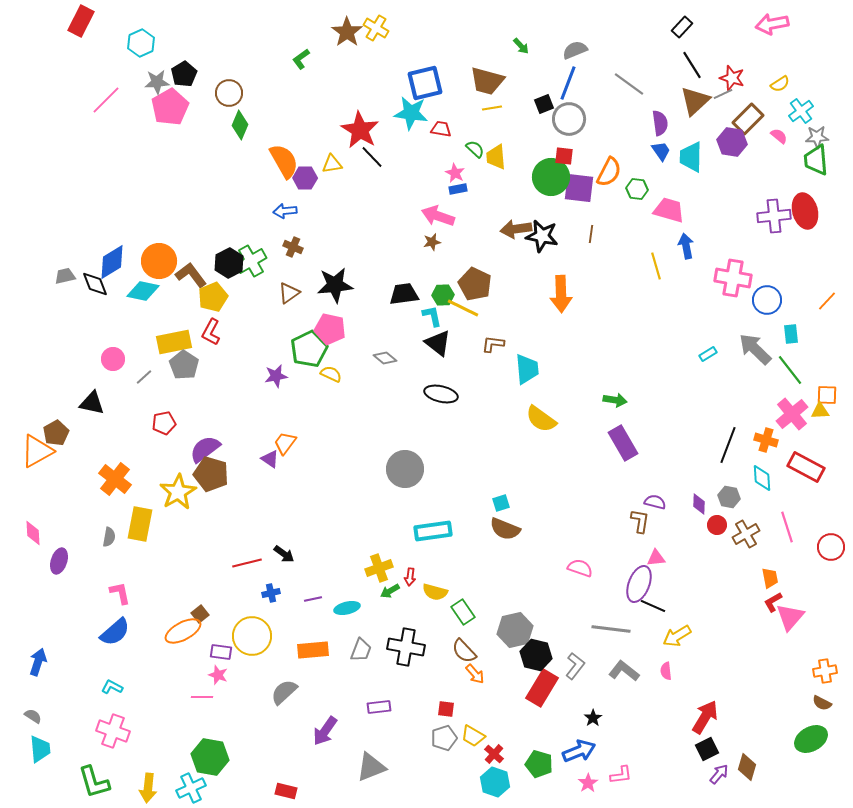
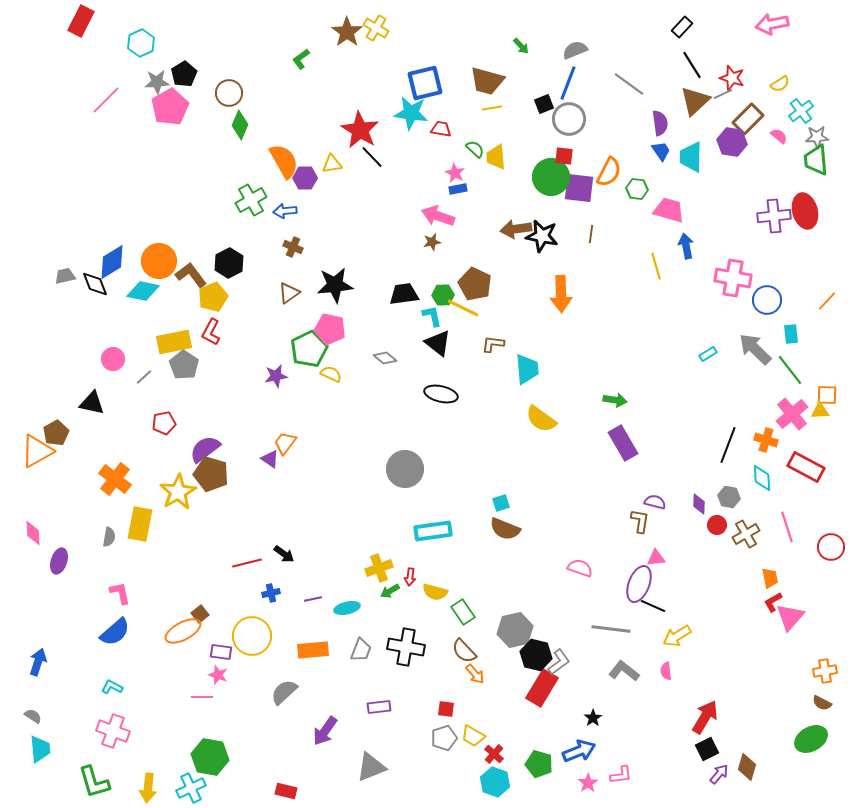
green cross at (251, 261): moved 61 px up
gray L-shape at (575, 666): moved 16 px left, 4 px up; rotated 16 degrees clockwise
